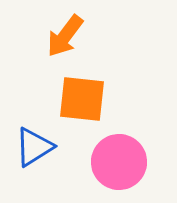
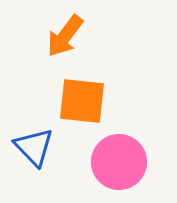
orange square: moved 2 px down
blue triangle: rotated 42 degrees counterclockwise
